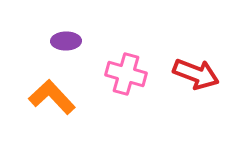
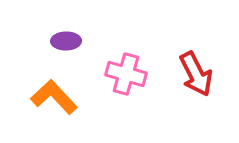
red arrow: rotated 42 degrees clockwise
orange L-shape: moved 2 px right
